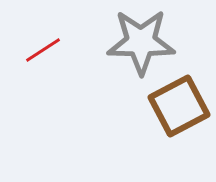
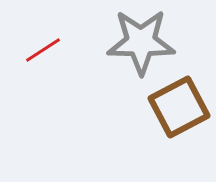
brown square: moved 1 px down
